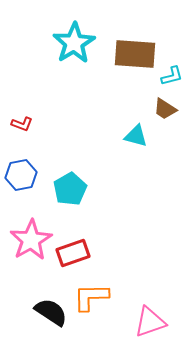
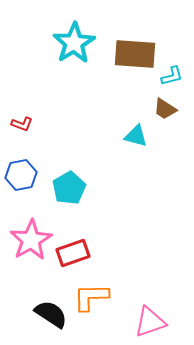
cyan pentagon: moved 1 px left, 1 px up
black semicircle: moved 2 px down
